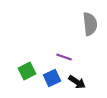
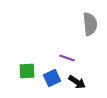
purple line: moved 3 px right, 1 px down
green square: rotated 24 degrees clockwise
